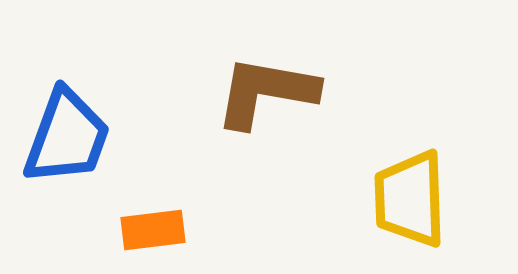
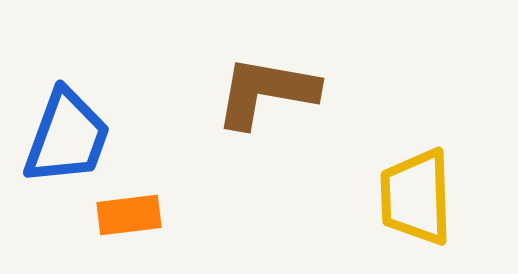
yellow trapezoid: moved 6 px right, 2 px up
orange rectangle: moved 24 px left, 15 px up
